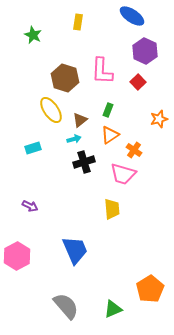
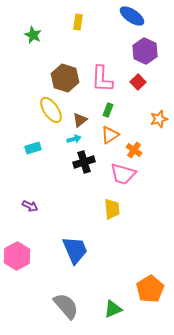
pink L-shape: moved 8 px down
